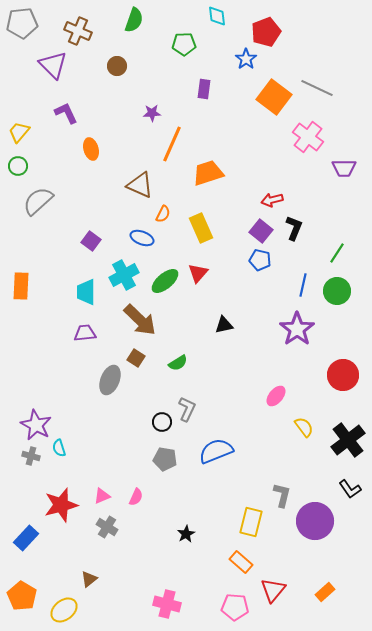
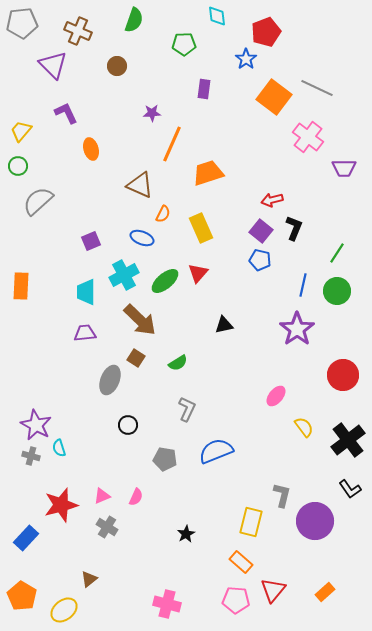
yellow trapezoid at (19, 132): moved 2 px right, 1 px up
purple square at (91, 241): rotated 30 degrees clockwise
black circle at (162, 422): moved 34 px left, 3 px down
pink pentagon at (235, 607): moved 1 px right, 7 px up
